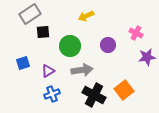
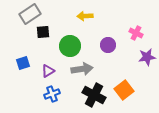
yellow arrow: moved 1 px left; rotated 21 degrees clockwise
gray arrow: moved 1 px up
